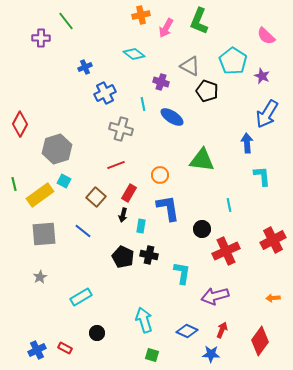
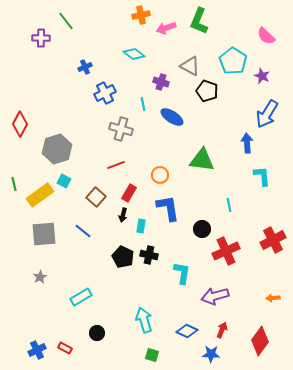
pink arrow at (166, 28): rotated 42 degrees clockwise
